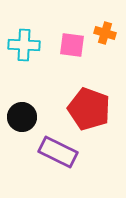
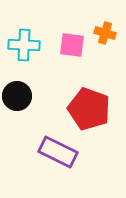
black circle: moved 5 px left, 21 px up
